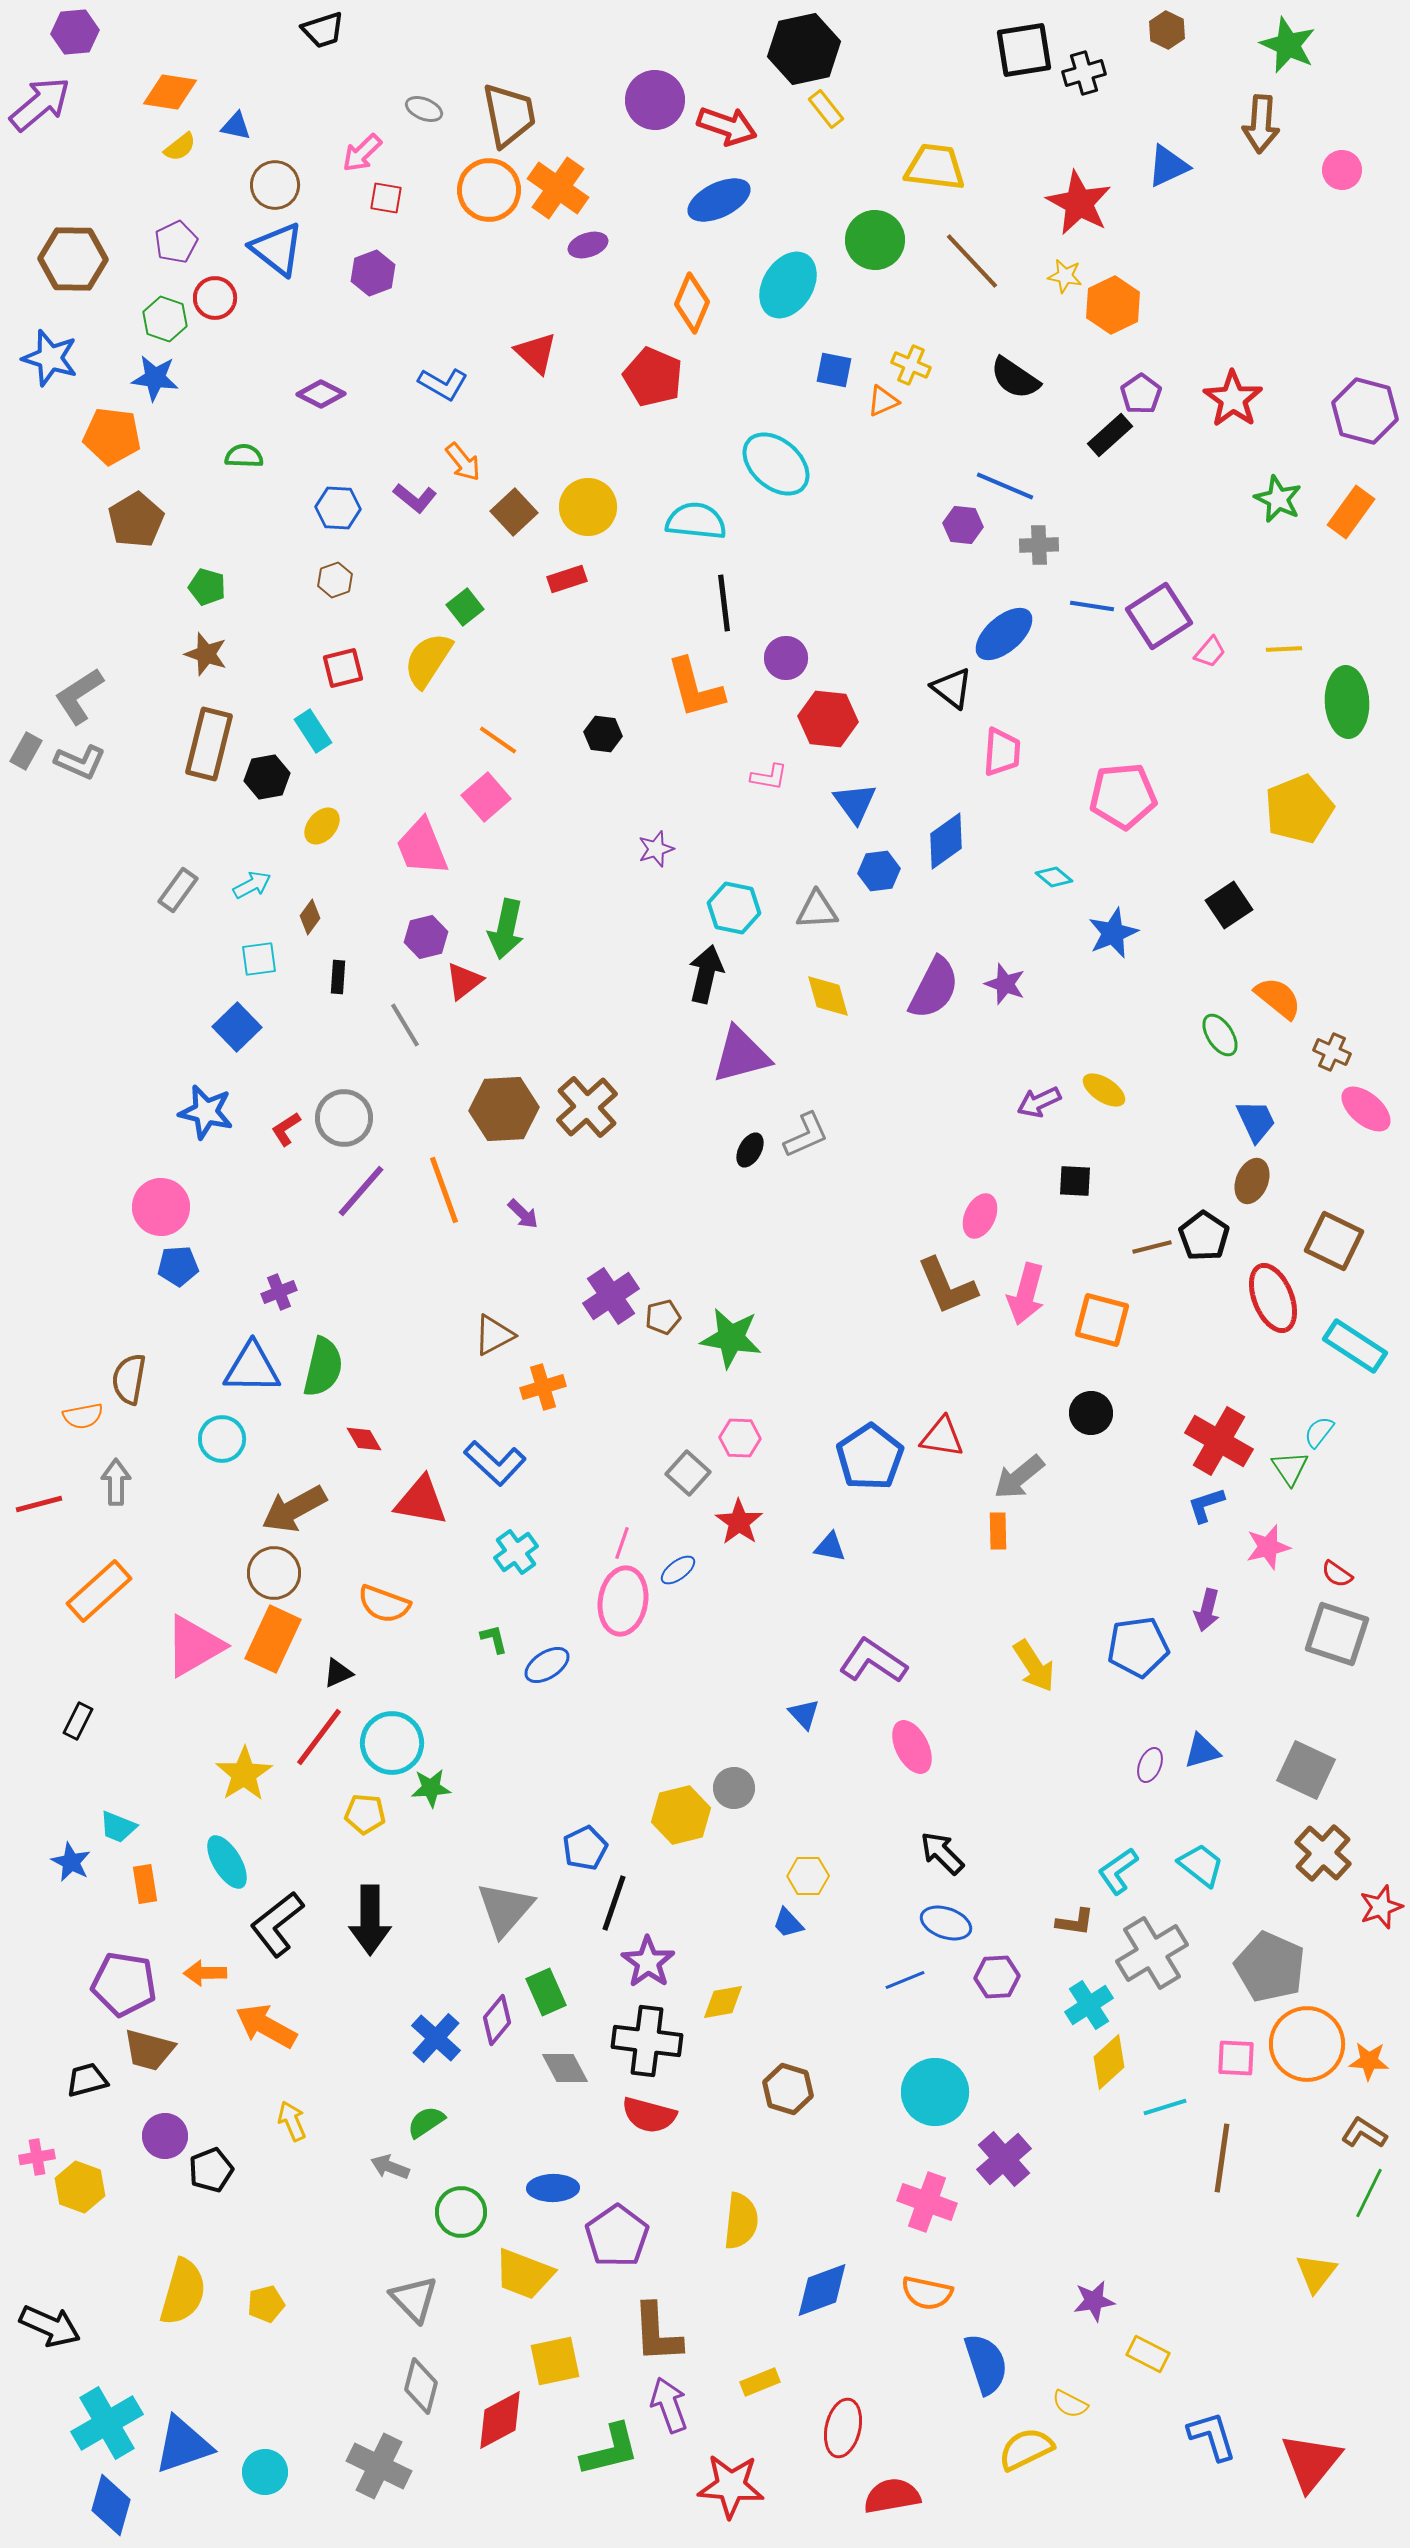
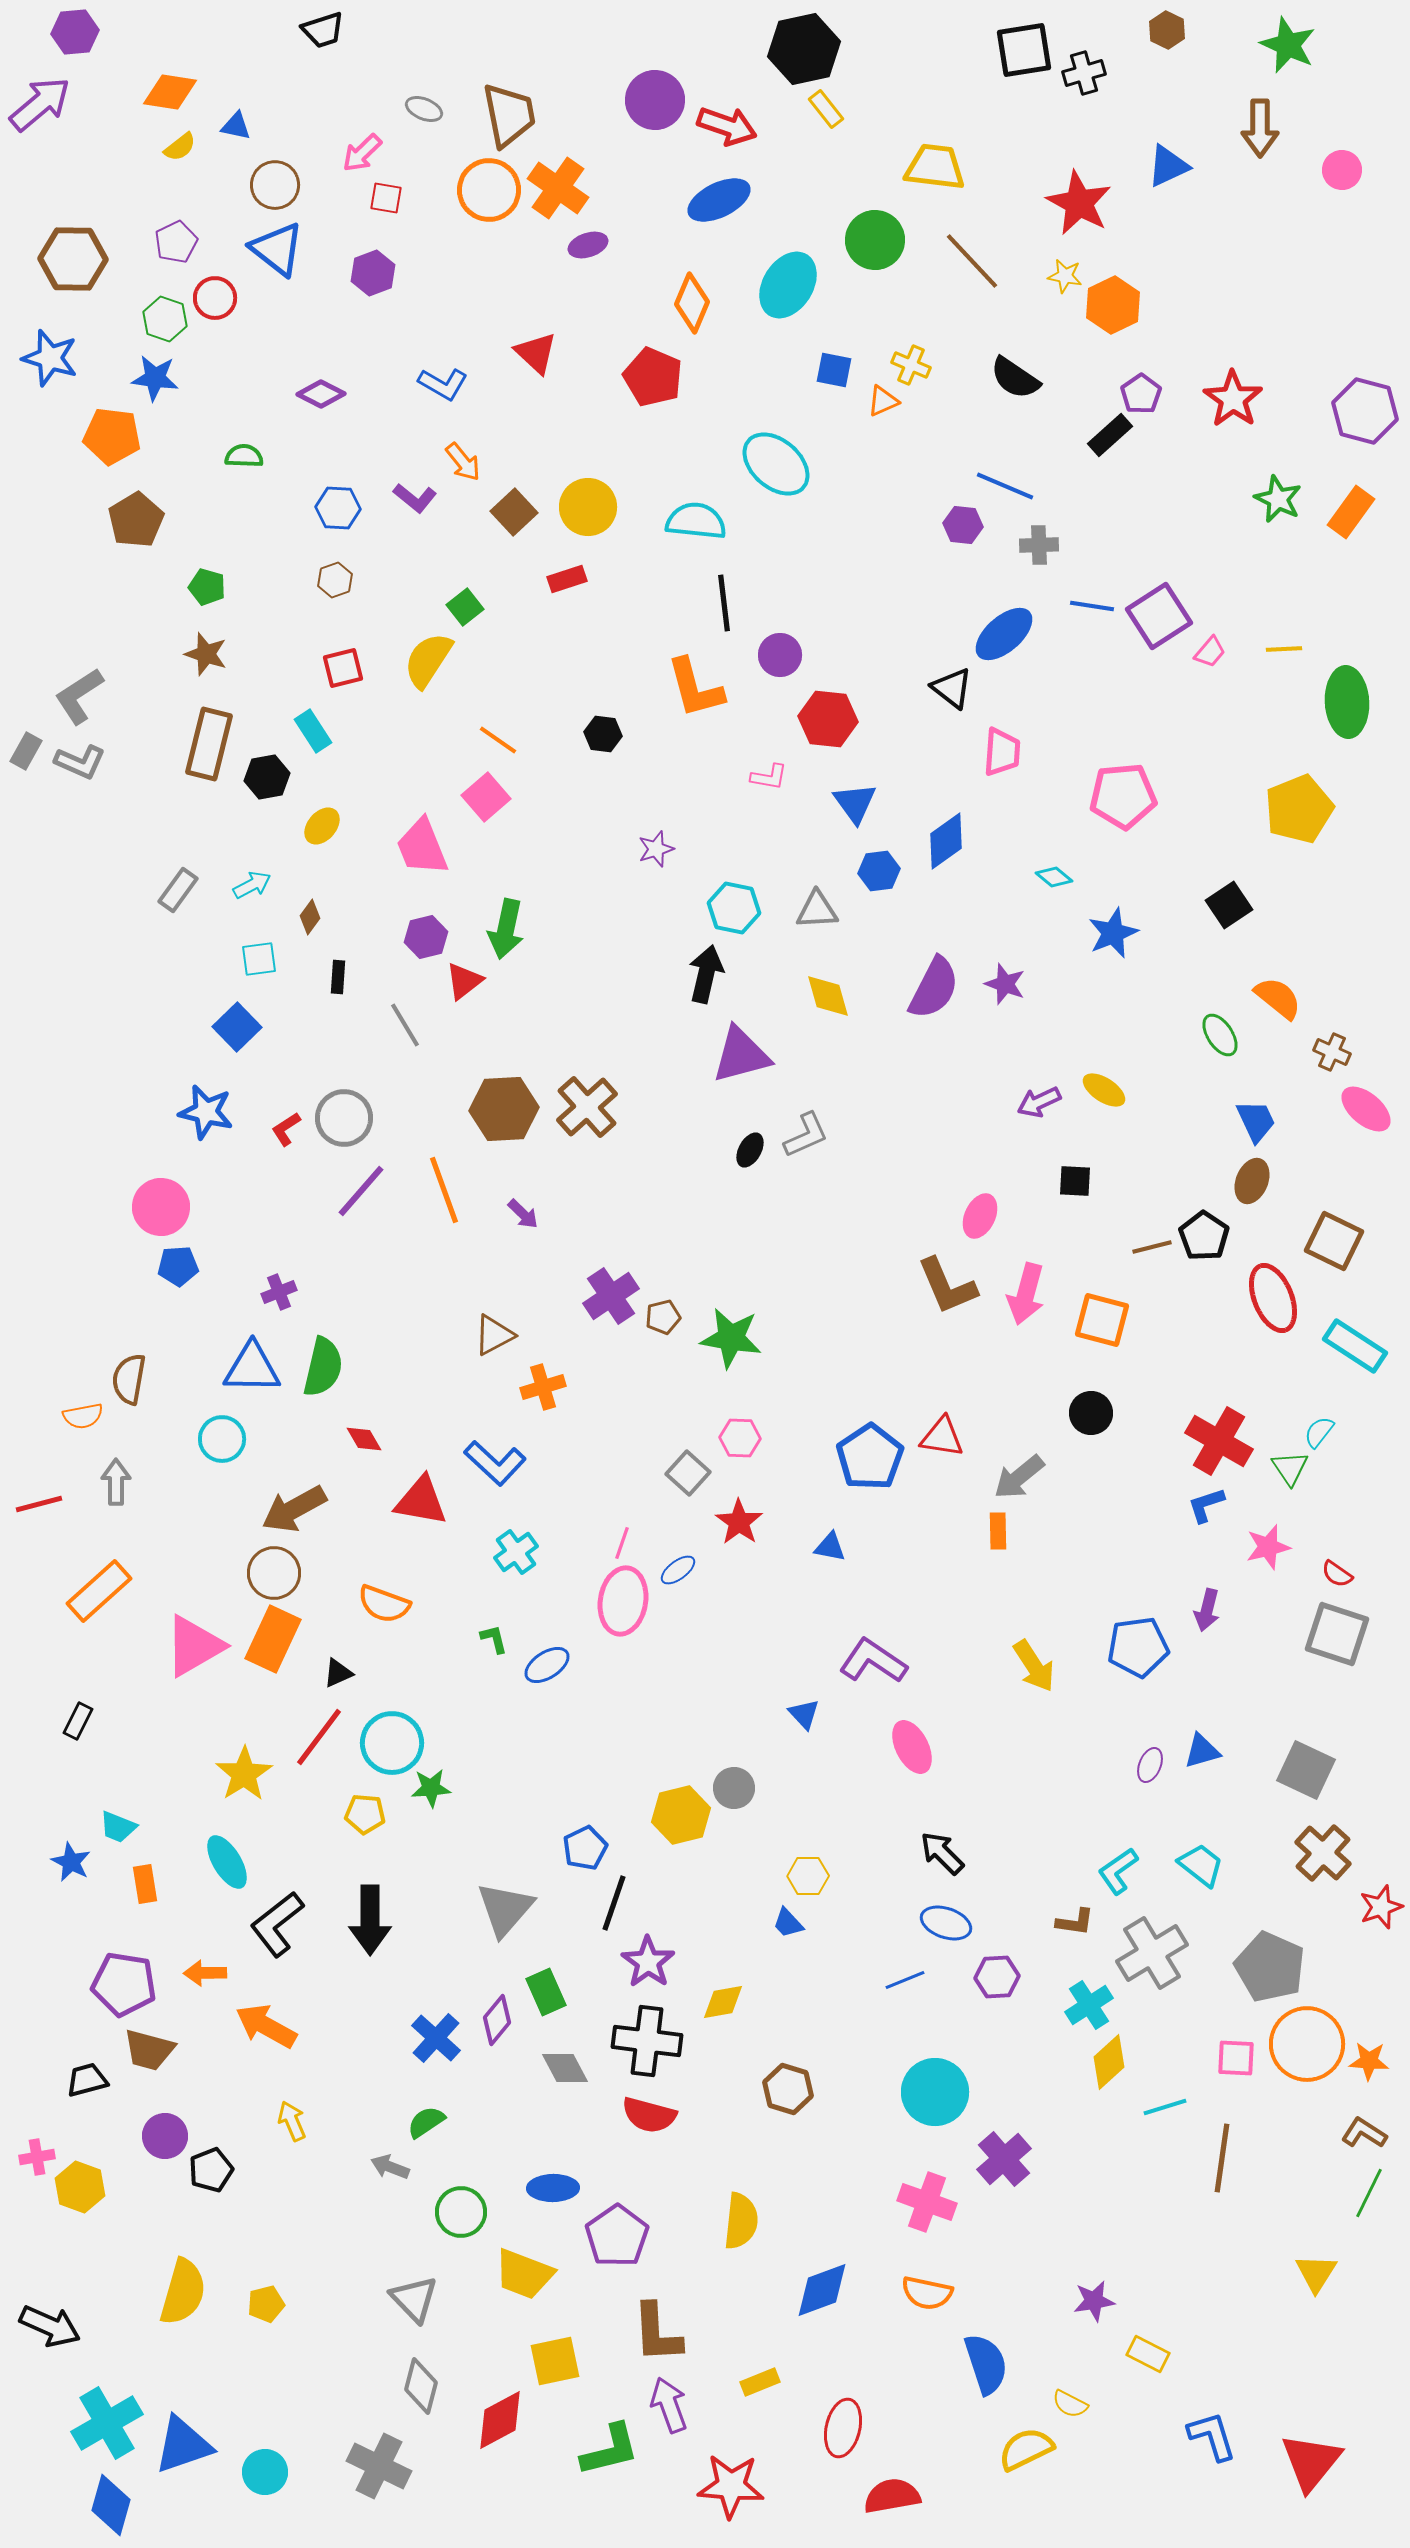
brown arrow at (1261, 124): moved 1 px left, 4 px down; rotated 4 degrees counterclockwise
purple circle at (786, 658): moved 6 px left, 3 px up
yellow triangle at (1316, 2273): rotated 6 degrees counterclockwise
